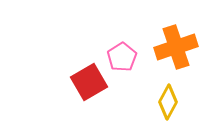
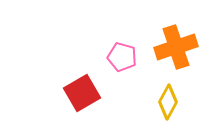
pink pentagon: rotated 24 degrees counterclockwise
red square: moved 7 px left, 11 px down
